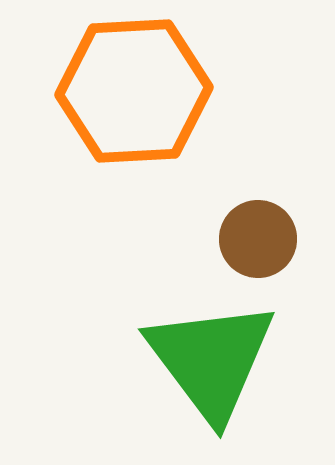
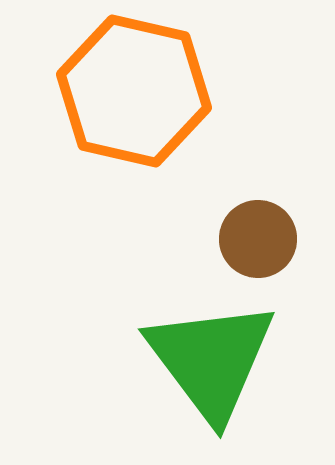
orange hexagon: rotated 16 degrees clockwise
